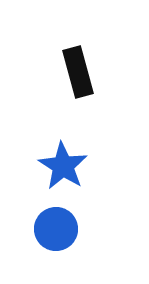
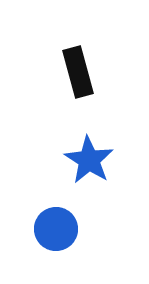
blue star: moved 26 px right, 6 px up
